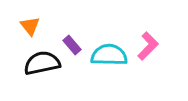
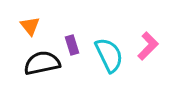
purple rectangle: rotated 24 degrees clockwise
cyan semicircle: rotated 63 degrees clockwise
